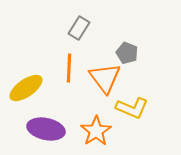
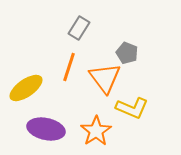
orange line: moved 1 px up; rotated 16 degrees clockwise
